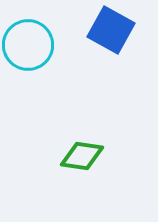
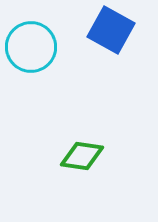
cyan circle: moved 3 px right, 2 px down
